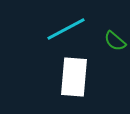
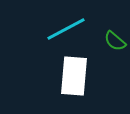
white rectangle: moved 1 px up
